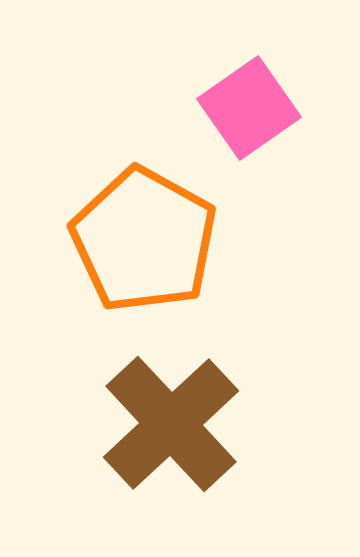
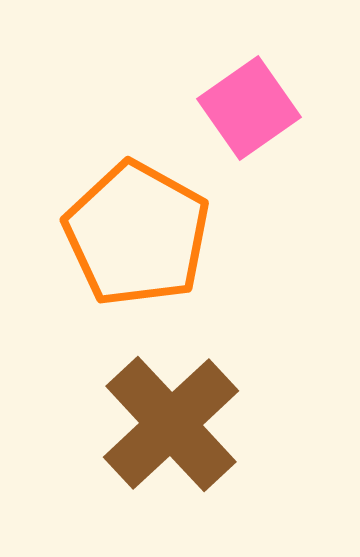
orange pentagon: moved 7 px left, 6 px up
